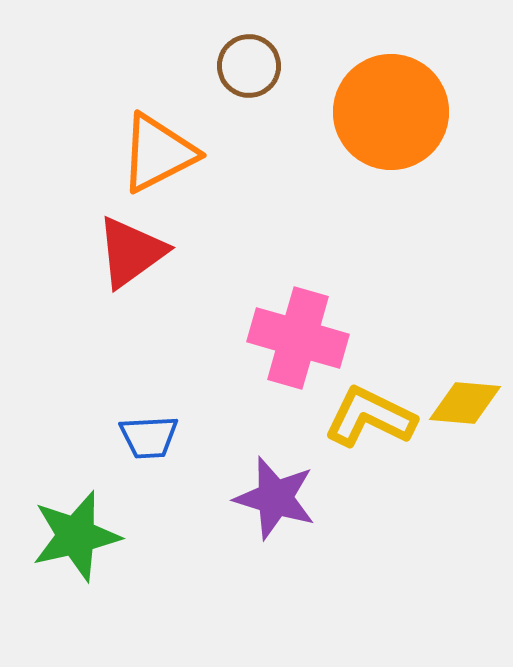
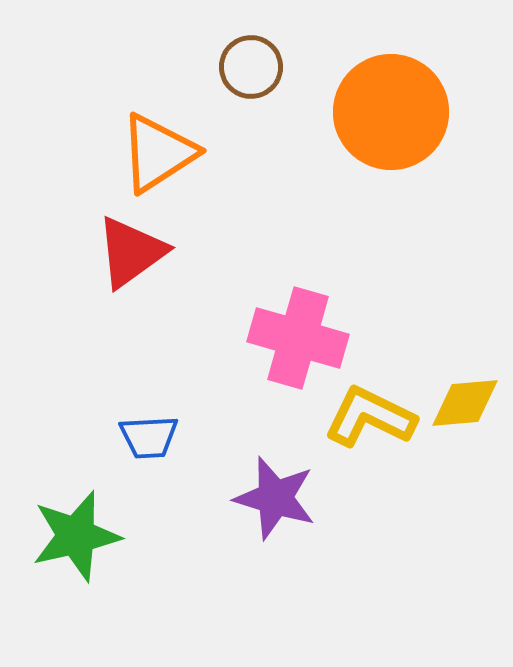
brown circle: moved 2 px right, 1 px down
orange triangle: rotated 6 degrees counterclockwise
yellow diamond: rotated 10 degrees counterclockwise
